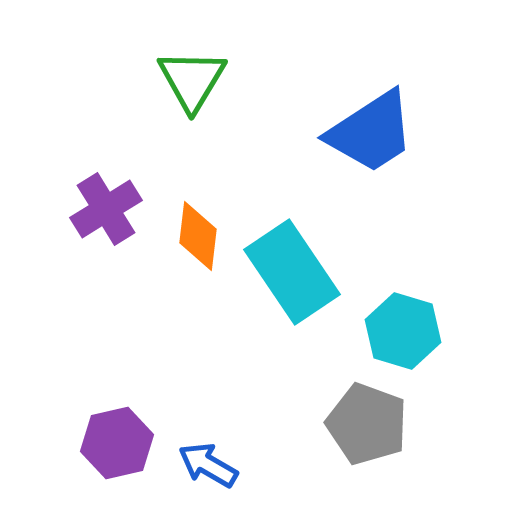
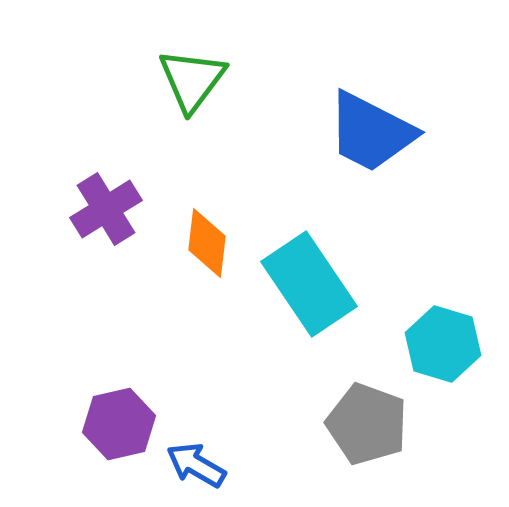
green triangle: rotated 6 degrees clockwise
blue trapezoid: rotated 60 degrees clockwise
orange diamond: moved 9 px right, 7 px down
cyan rectangle: moved 17 px right, 12 px down
cyan hexagon: moved 40 px right, 13 px down
purple hexagon: moved 2 px right, 19 px up
blue arrow: moved 12 px left
